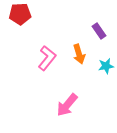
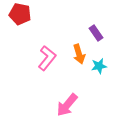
red pentagon: rotated 15 degrees clockwise
purple rectangle: moved 3 px left, 2 px down
cyan star: moved 7 px left
